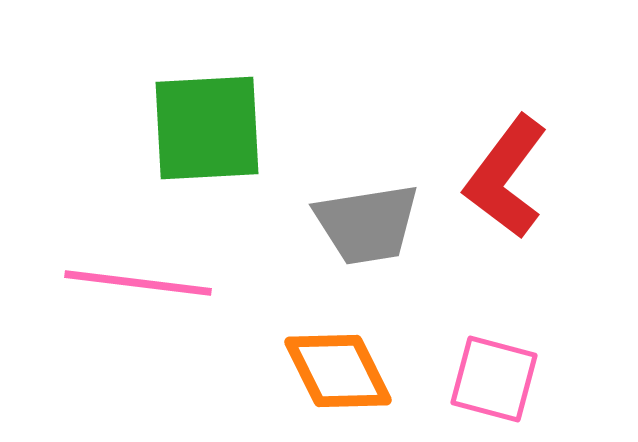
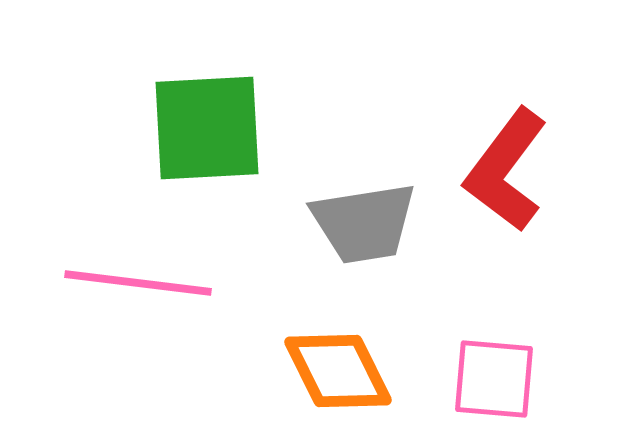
red L-shape: moved 7 px up
gray trapezoid: moved 3 px left, 1 px up
pink square: rotated 10 degrees counterclockwise
